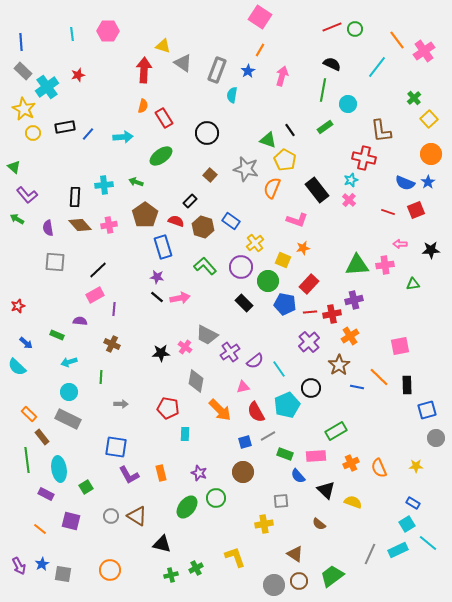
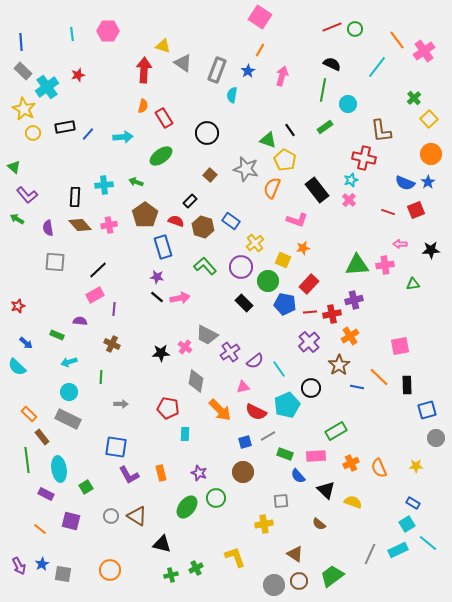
red semicircle at (256, 412): rotated 35 degrees counterclockwise
